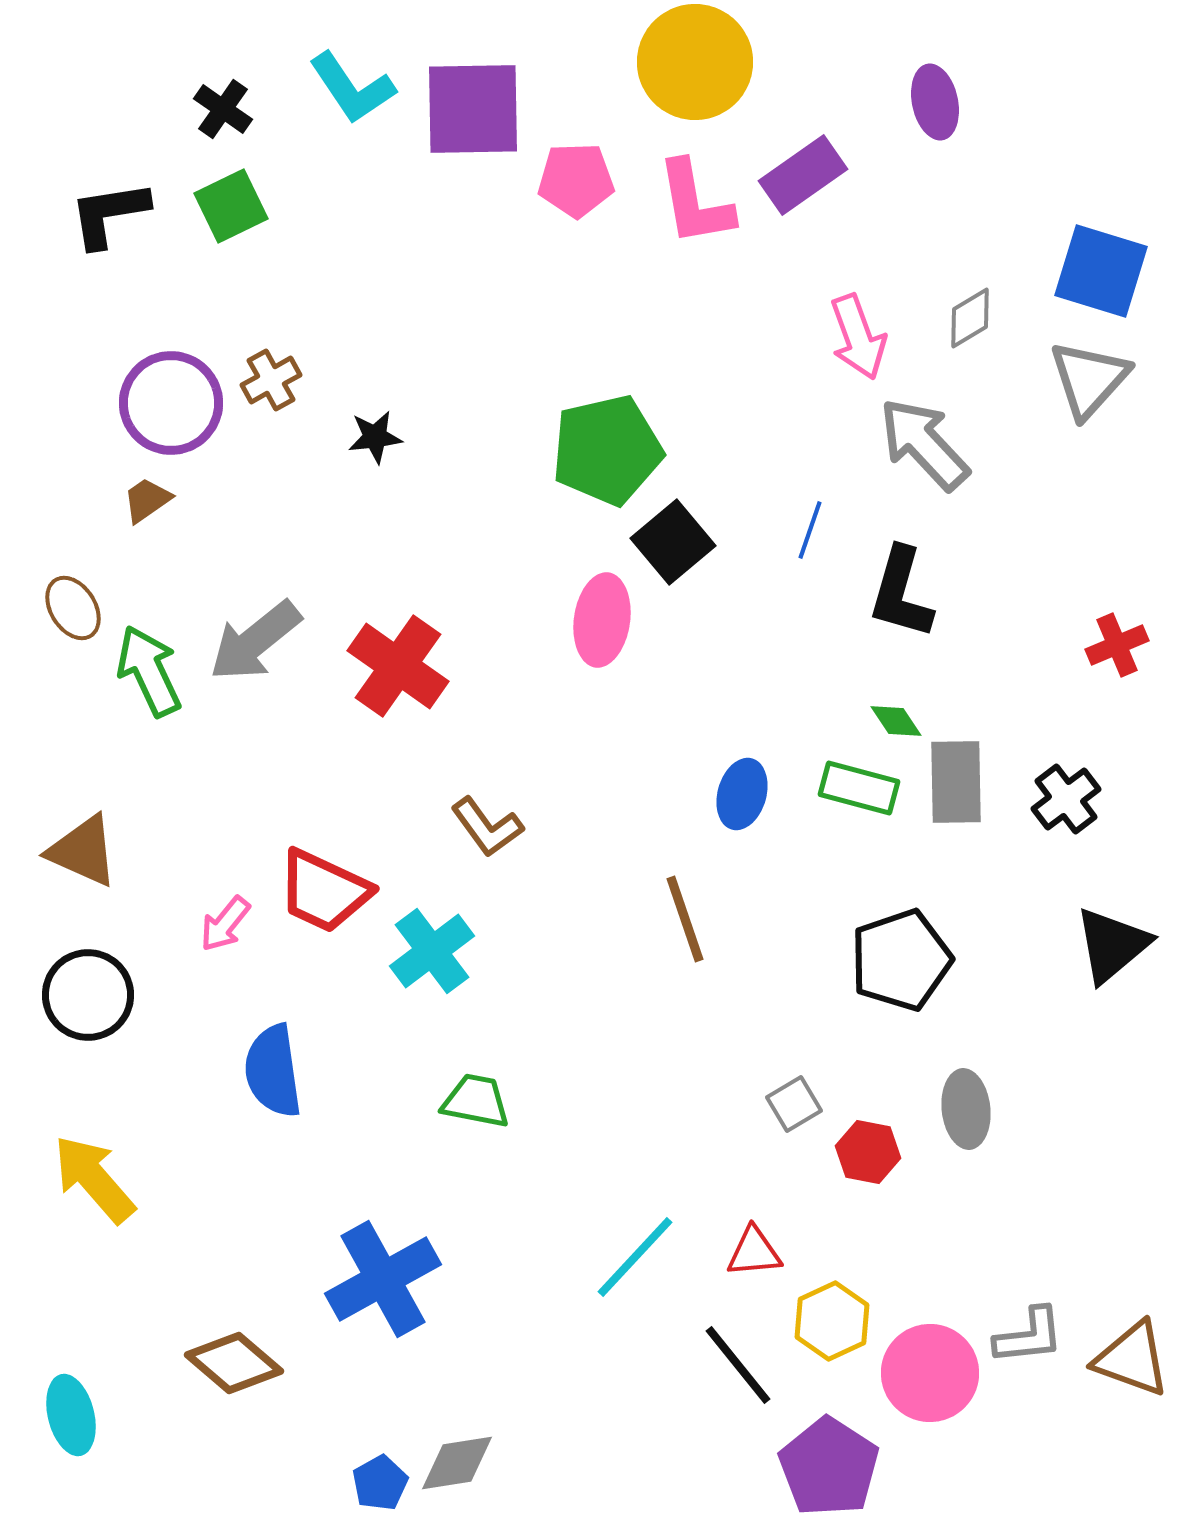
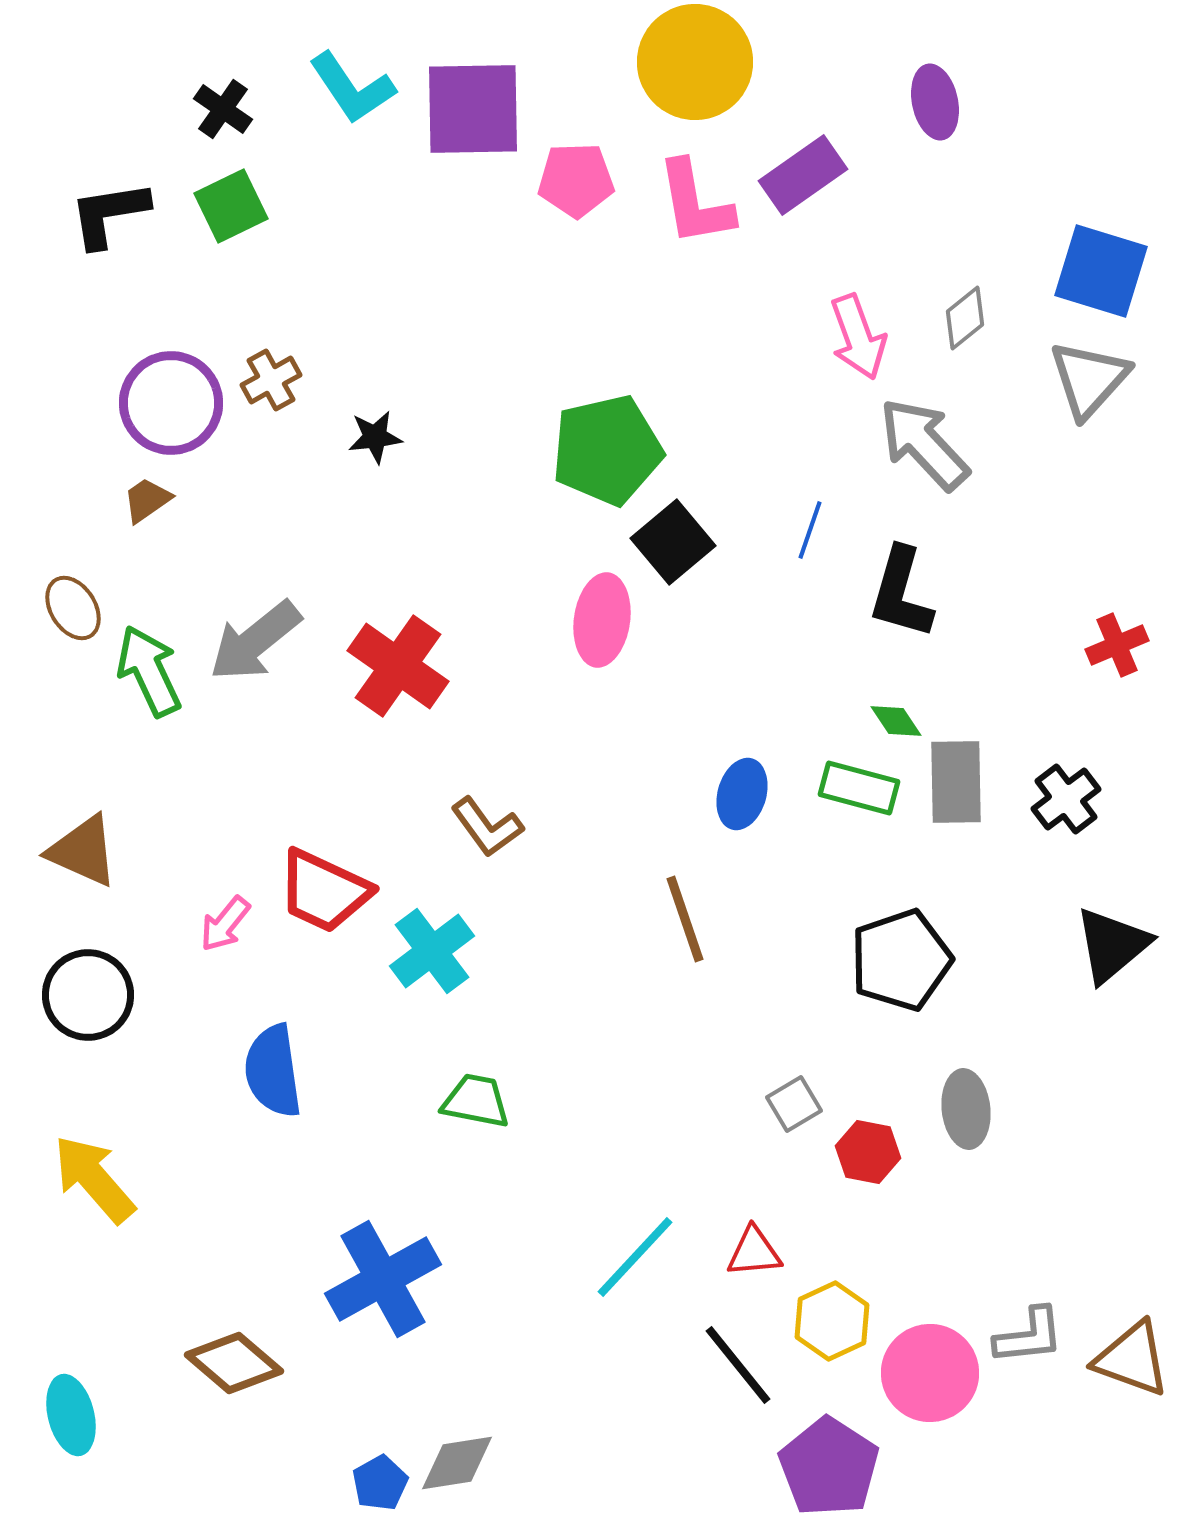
gray diamond at (970, 318): moved 5 px left; rotated 8 degrees counterclockwise
